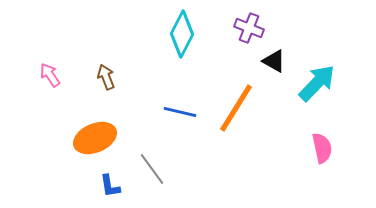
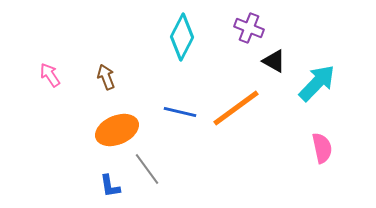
cyan diamond: moved 3 px down
orange line: rotated 22 degrees clockwise
orange ellipse: moved 22 px right, 8 px up
gray line: moved 5 px left
